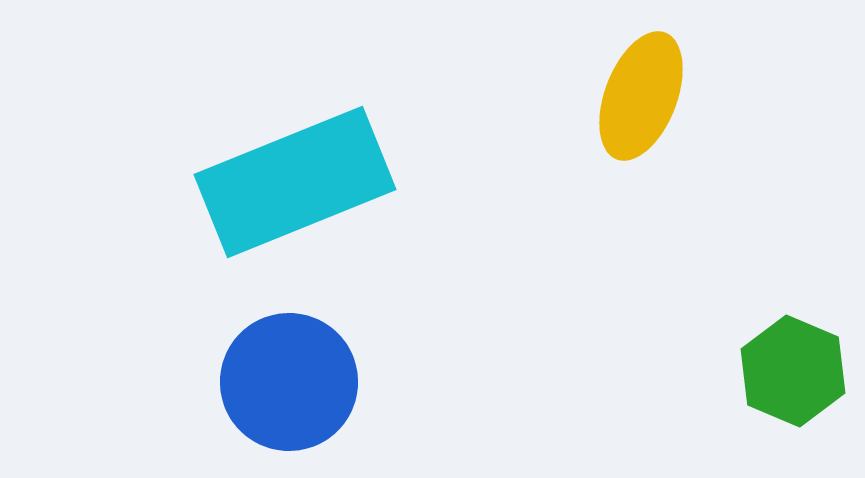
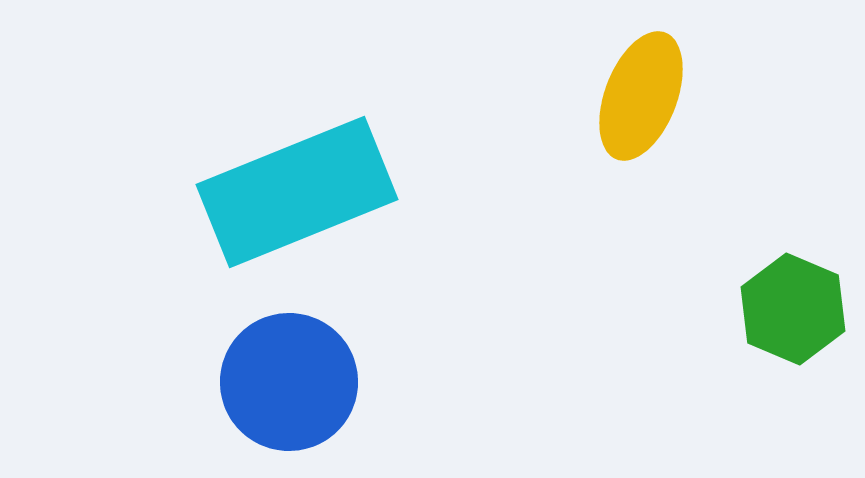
cyan rectangle: moved 2 px right, 10 px down
green hexagon: moved 62 px up
